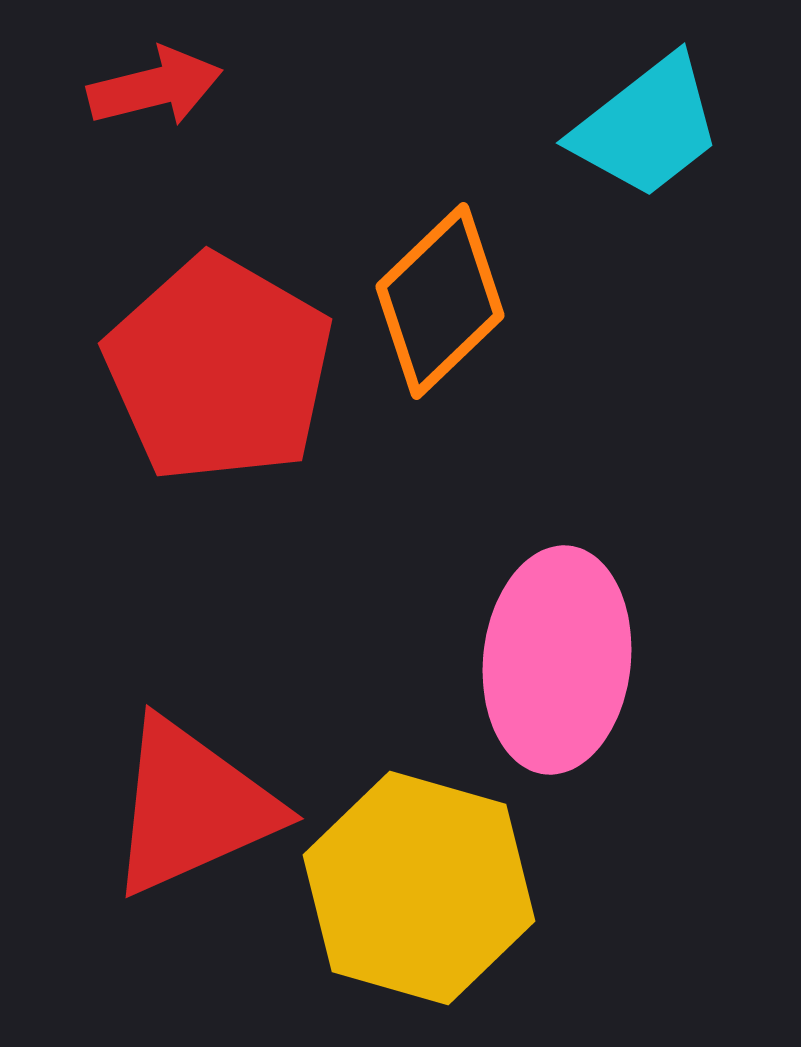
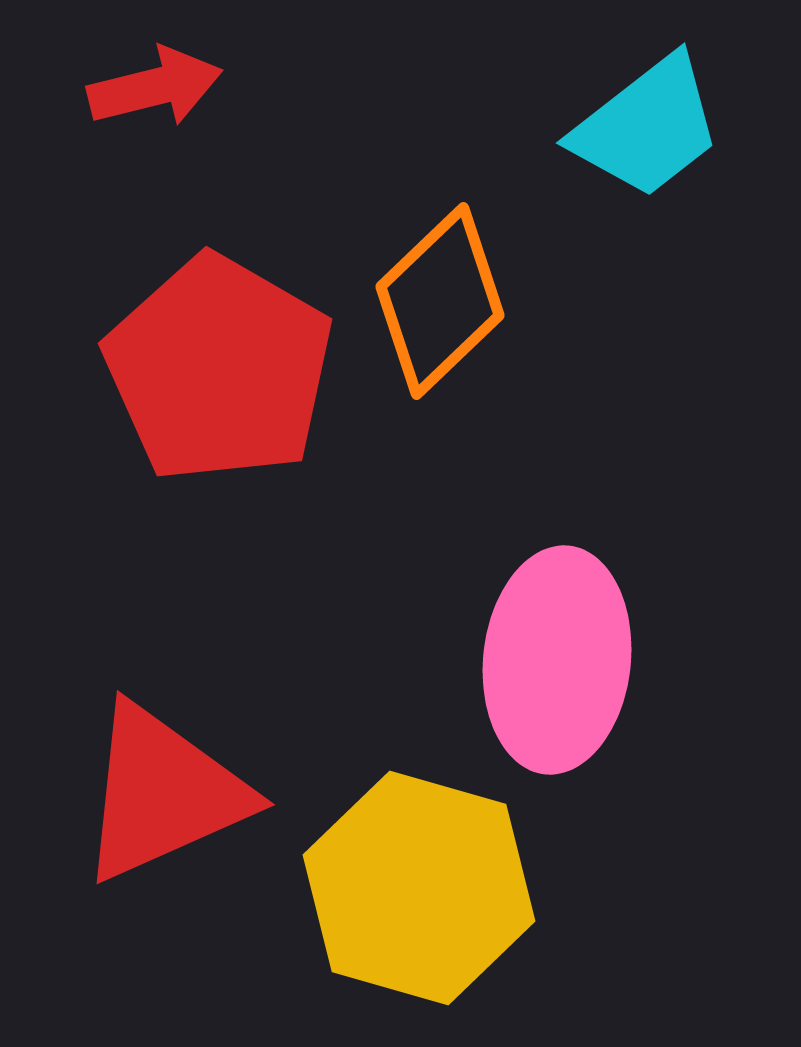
red triangle: moved 29 px left, 14 px up
